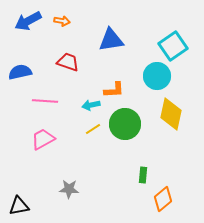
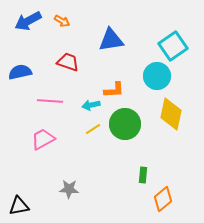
orange arrow: rotated 21 degrees clockwise
pink line: moved 5 px right
